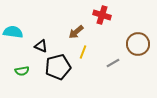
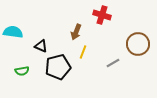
brown arrow: rotated 28 degrees counterclockwise
